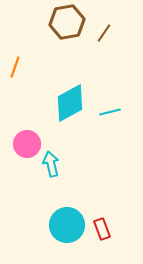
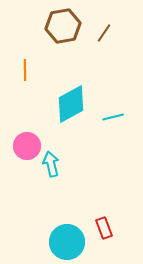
brown hexagon: moved 4 px left, 4 px down
orange line: moved 10 px right, 3 px down; rotated 20 degrees counterclockwise
cyan diamond: moved 1 px right, 1 px down
cyan line: moved 3 px right, 5 px down
pink circle: moved 2 px down
cyan circle: moved 17 px down
red rectangle: moved 2 px right, 1 px up
